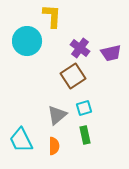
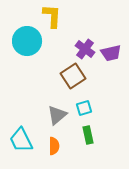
purple cross: moved 5 px right, 1 px down
green rectangle: moved 3 px right
